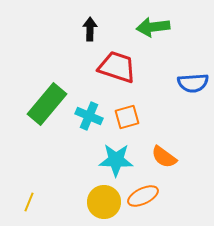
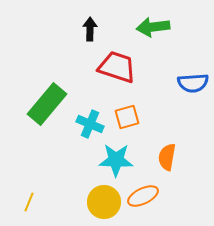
cyan cross: moved 1 px right, 8 px down
orange semicircle: moved 3 px right; rotated 64 degrees clockwise
